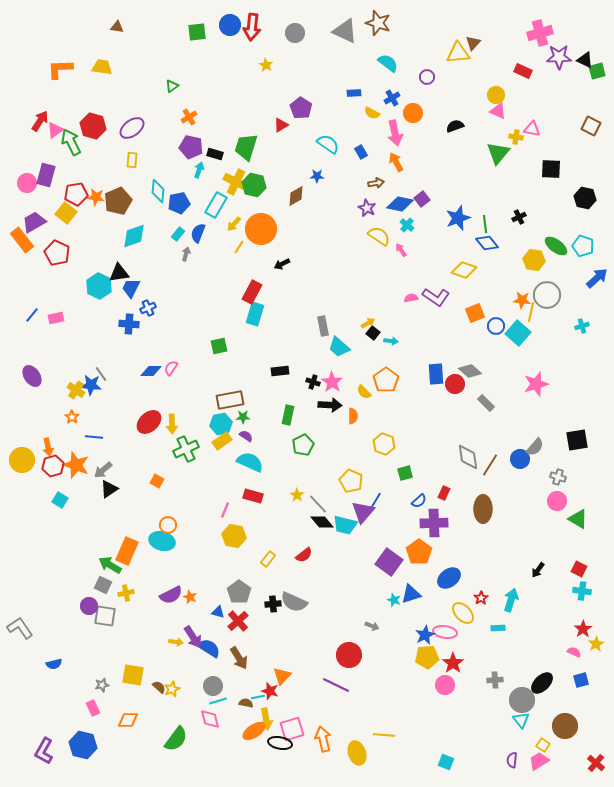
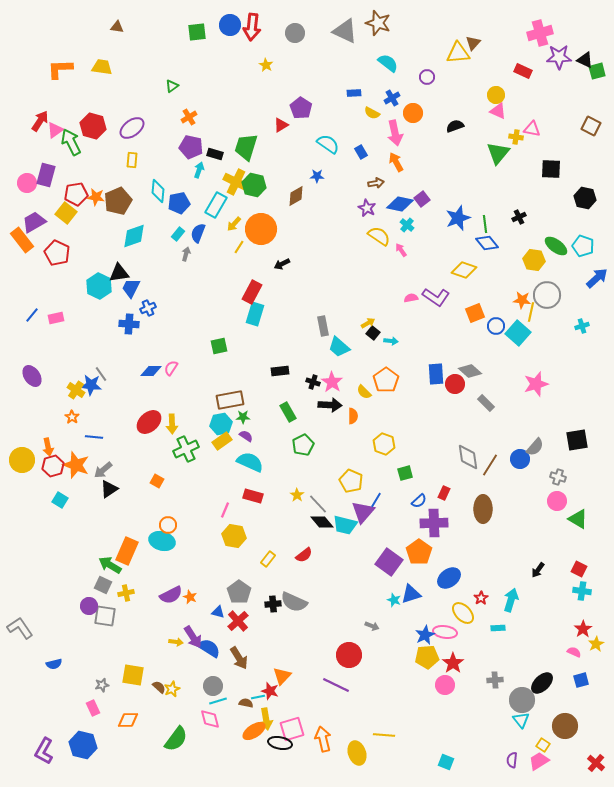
green rectangle at (288, 415): moved 3 px up; rotated 42 degrees counterclockwise
